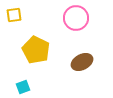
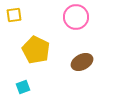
pink circle: moved 1 px up
